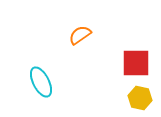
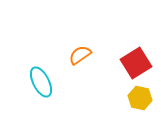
orange semicircle: moved 20 px down
red square: rotated 32 degrees counterclockwise
